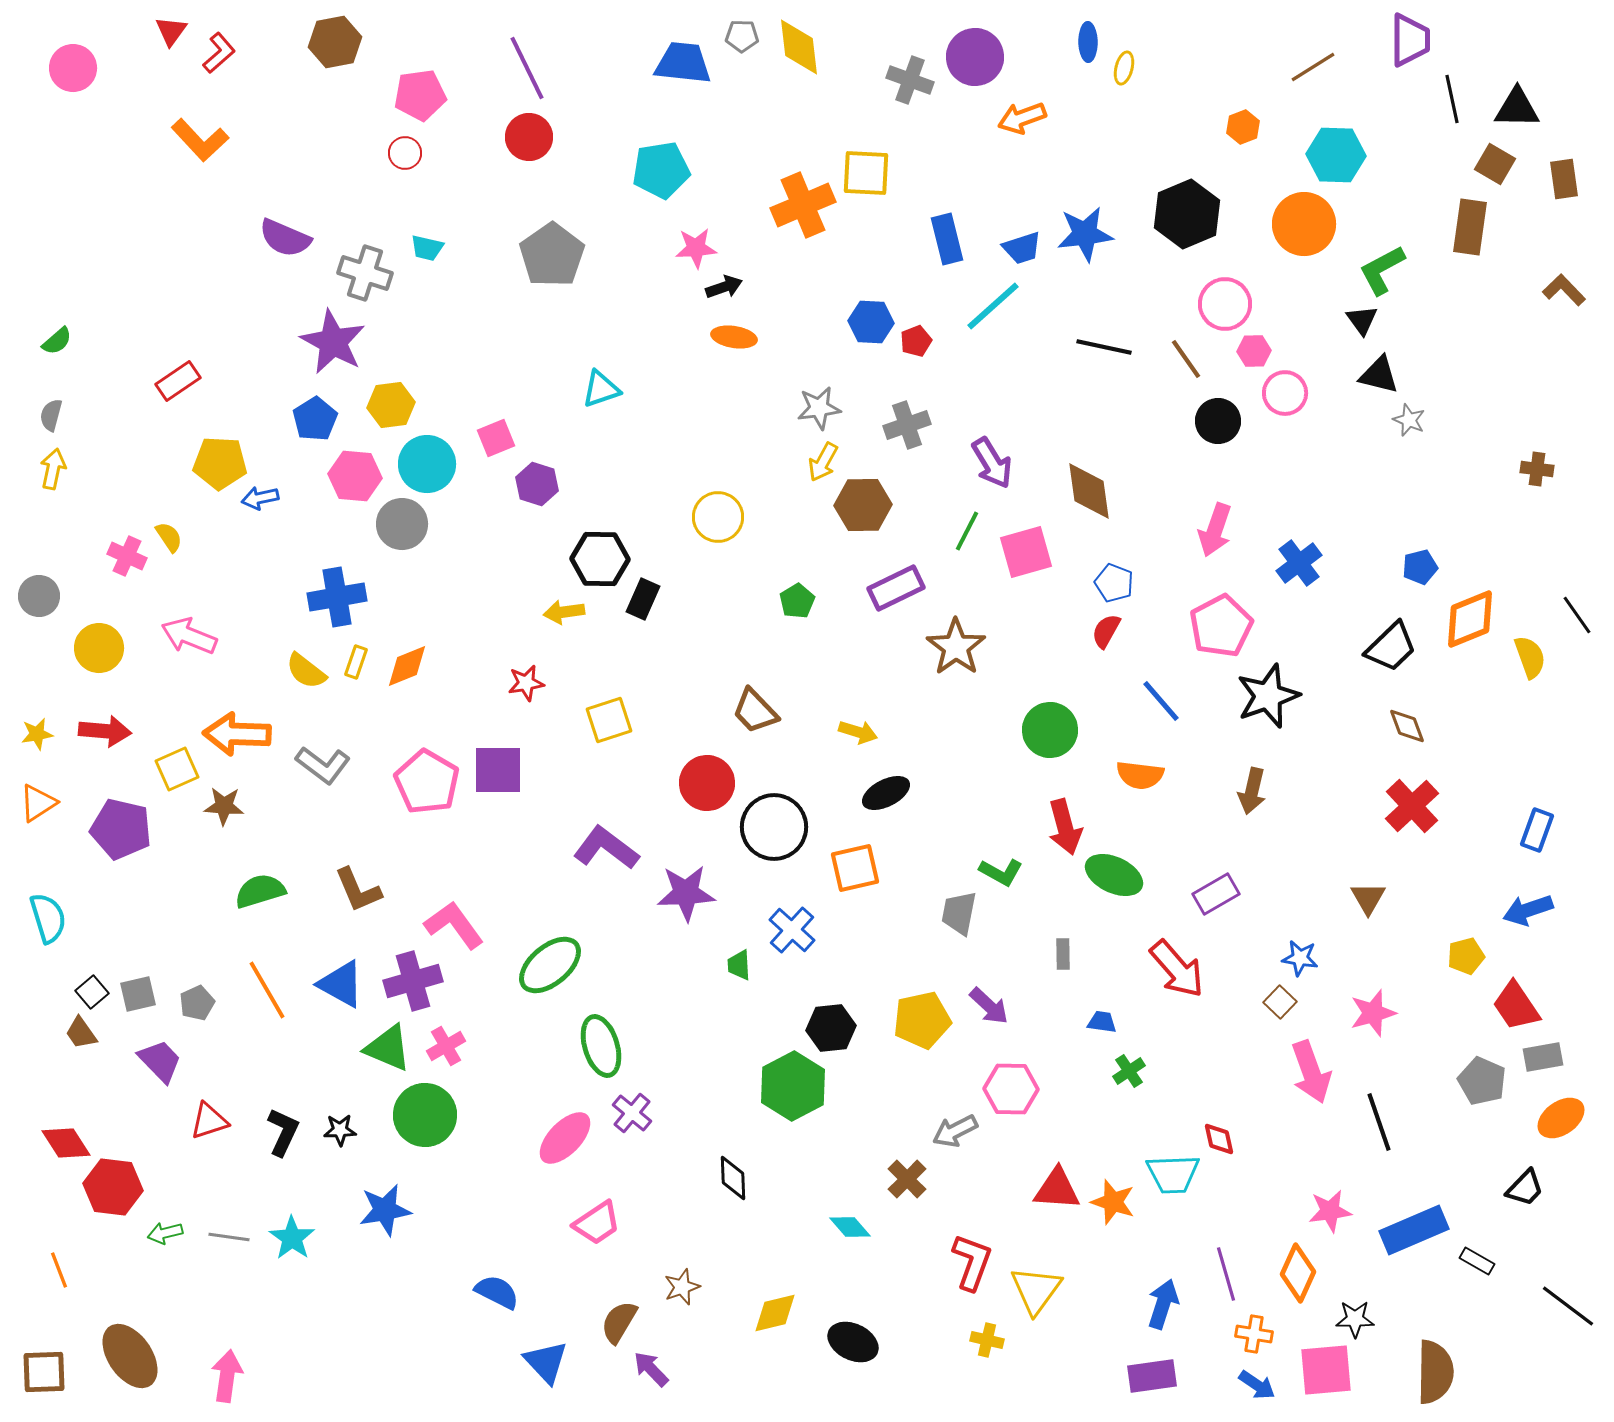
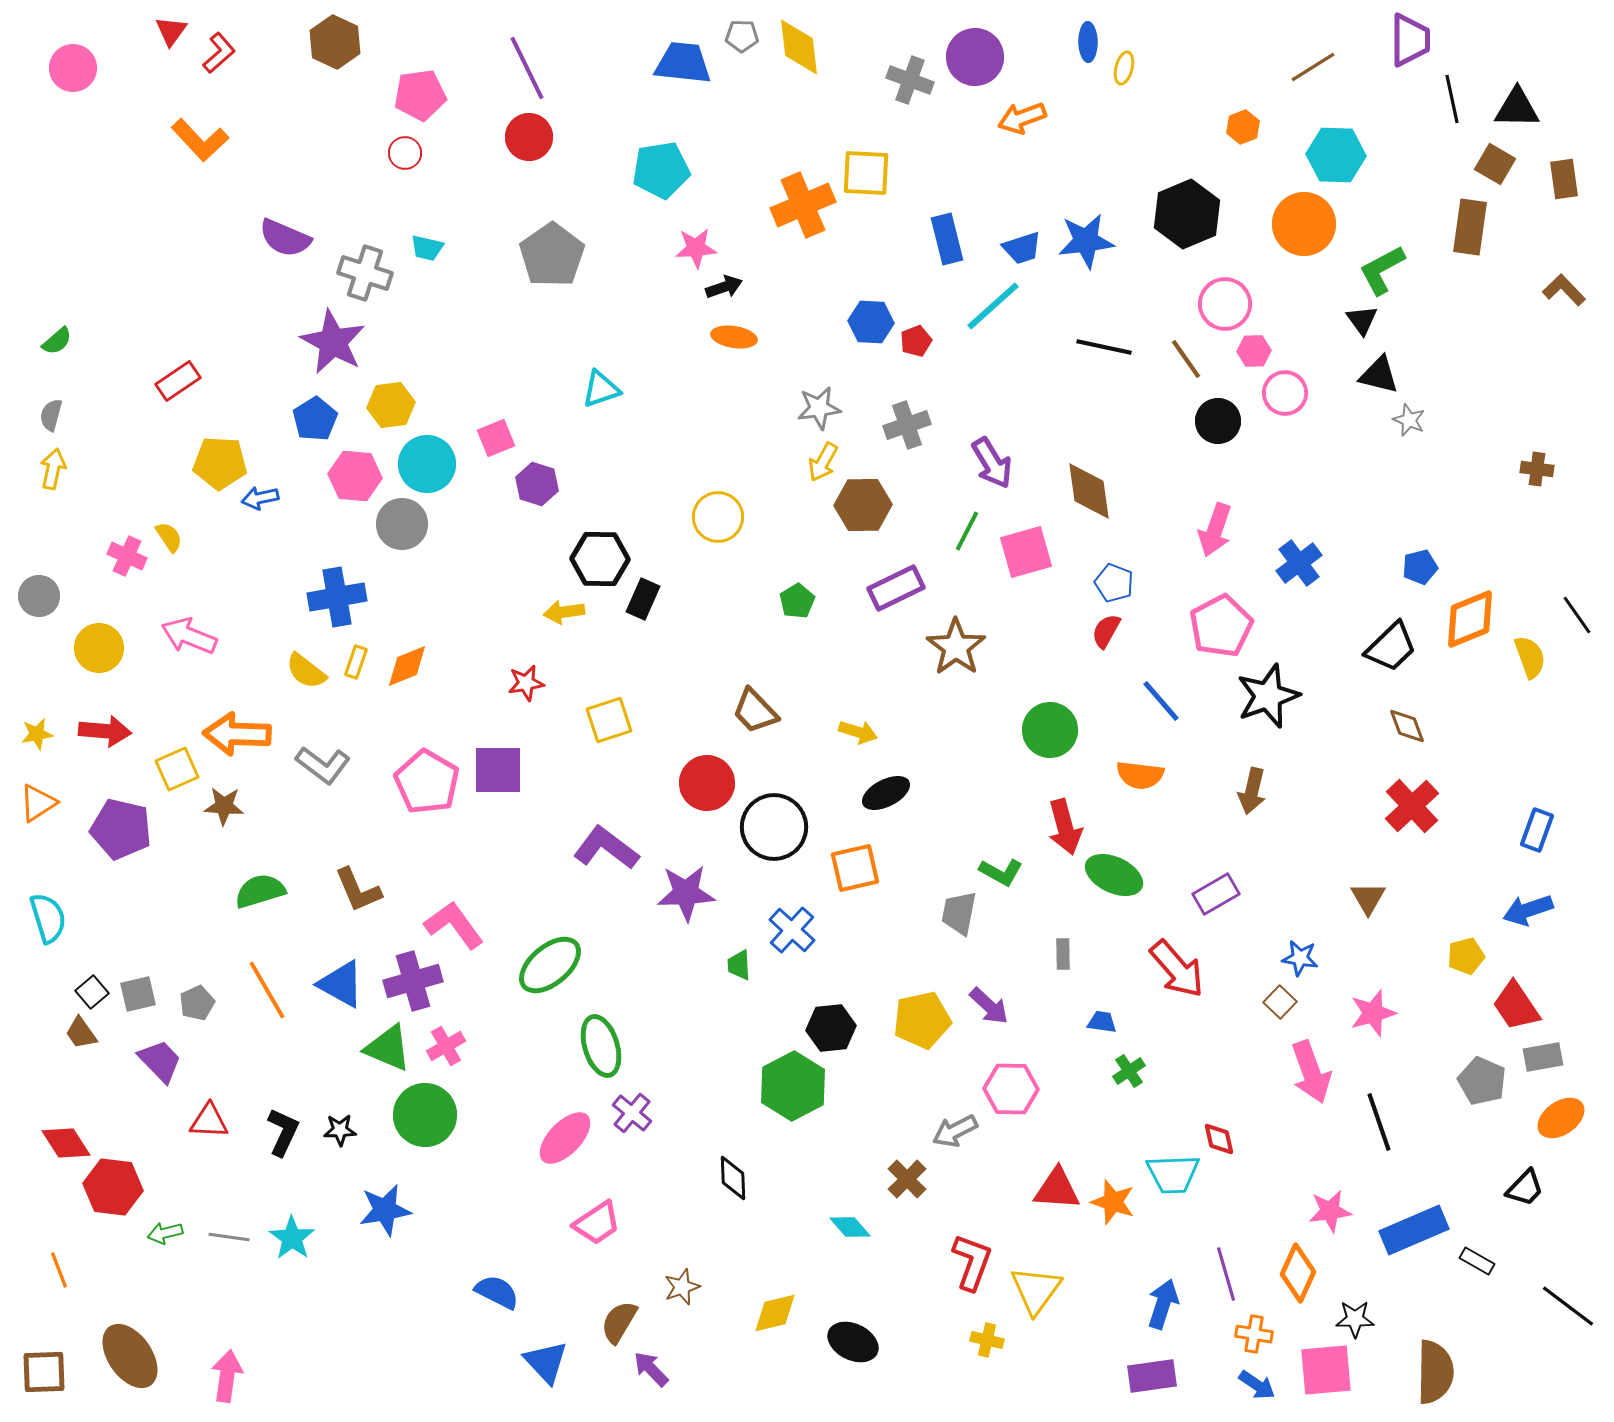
brown hexagon at (335, 42): rotated 24 degrees counterclockwise
blue star at (1085, 234): moved 1 px right, 7 px down
red triangle at (209, 1121): rotated 21 degrees clockwise
